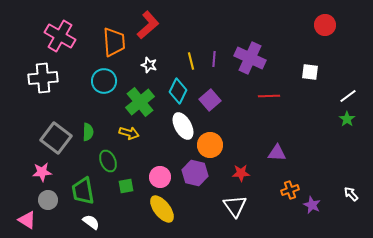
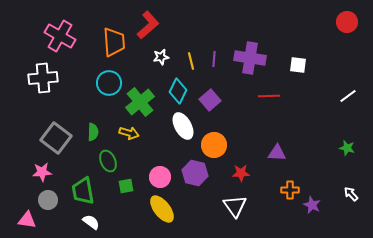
red circle: moved 22 px right, 3 px up
purple cross: rotated 16 degrees counterclockwise
white star: moved 12 px right, 8 px up; rotated 28 degrees counterclockwise
white square: moved 12 px left, 7 px up
cyan circle: moved 5 px right, 2 px down
green star: moved 29 px down; rotated 21 degrees counterclockwise
green semicircle: moved 5 px right
orange circle: moved 4 px right
orange cross: rotated 18 degrees clockwise
pink triangle: rotated 24 degrees counterclockwise
